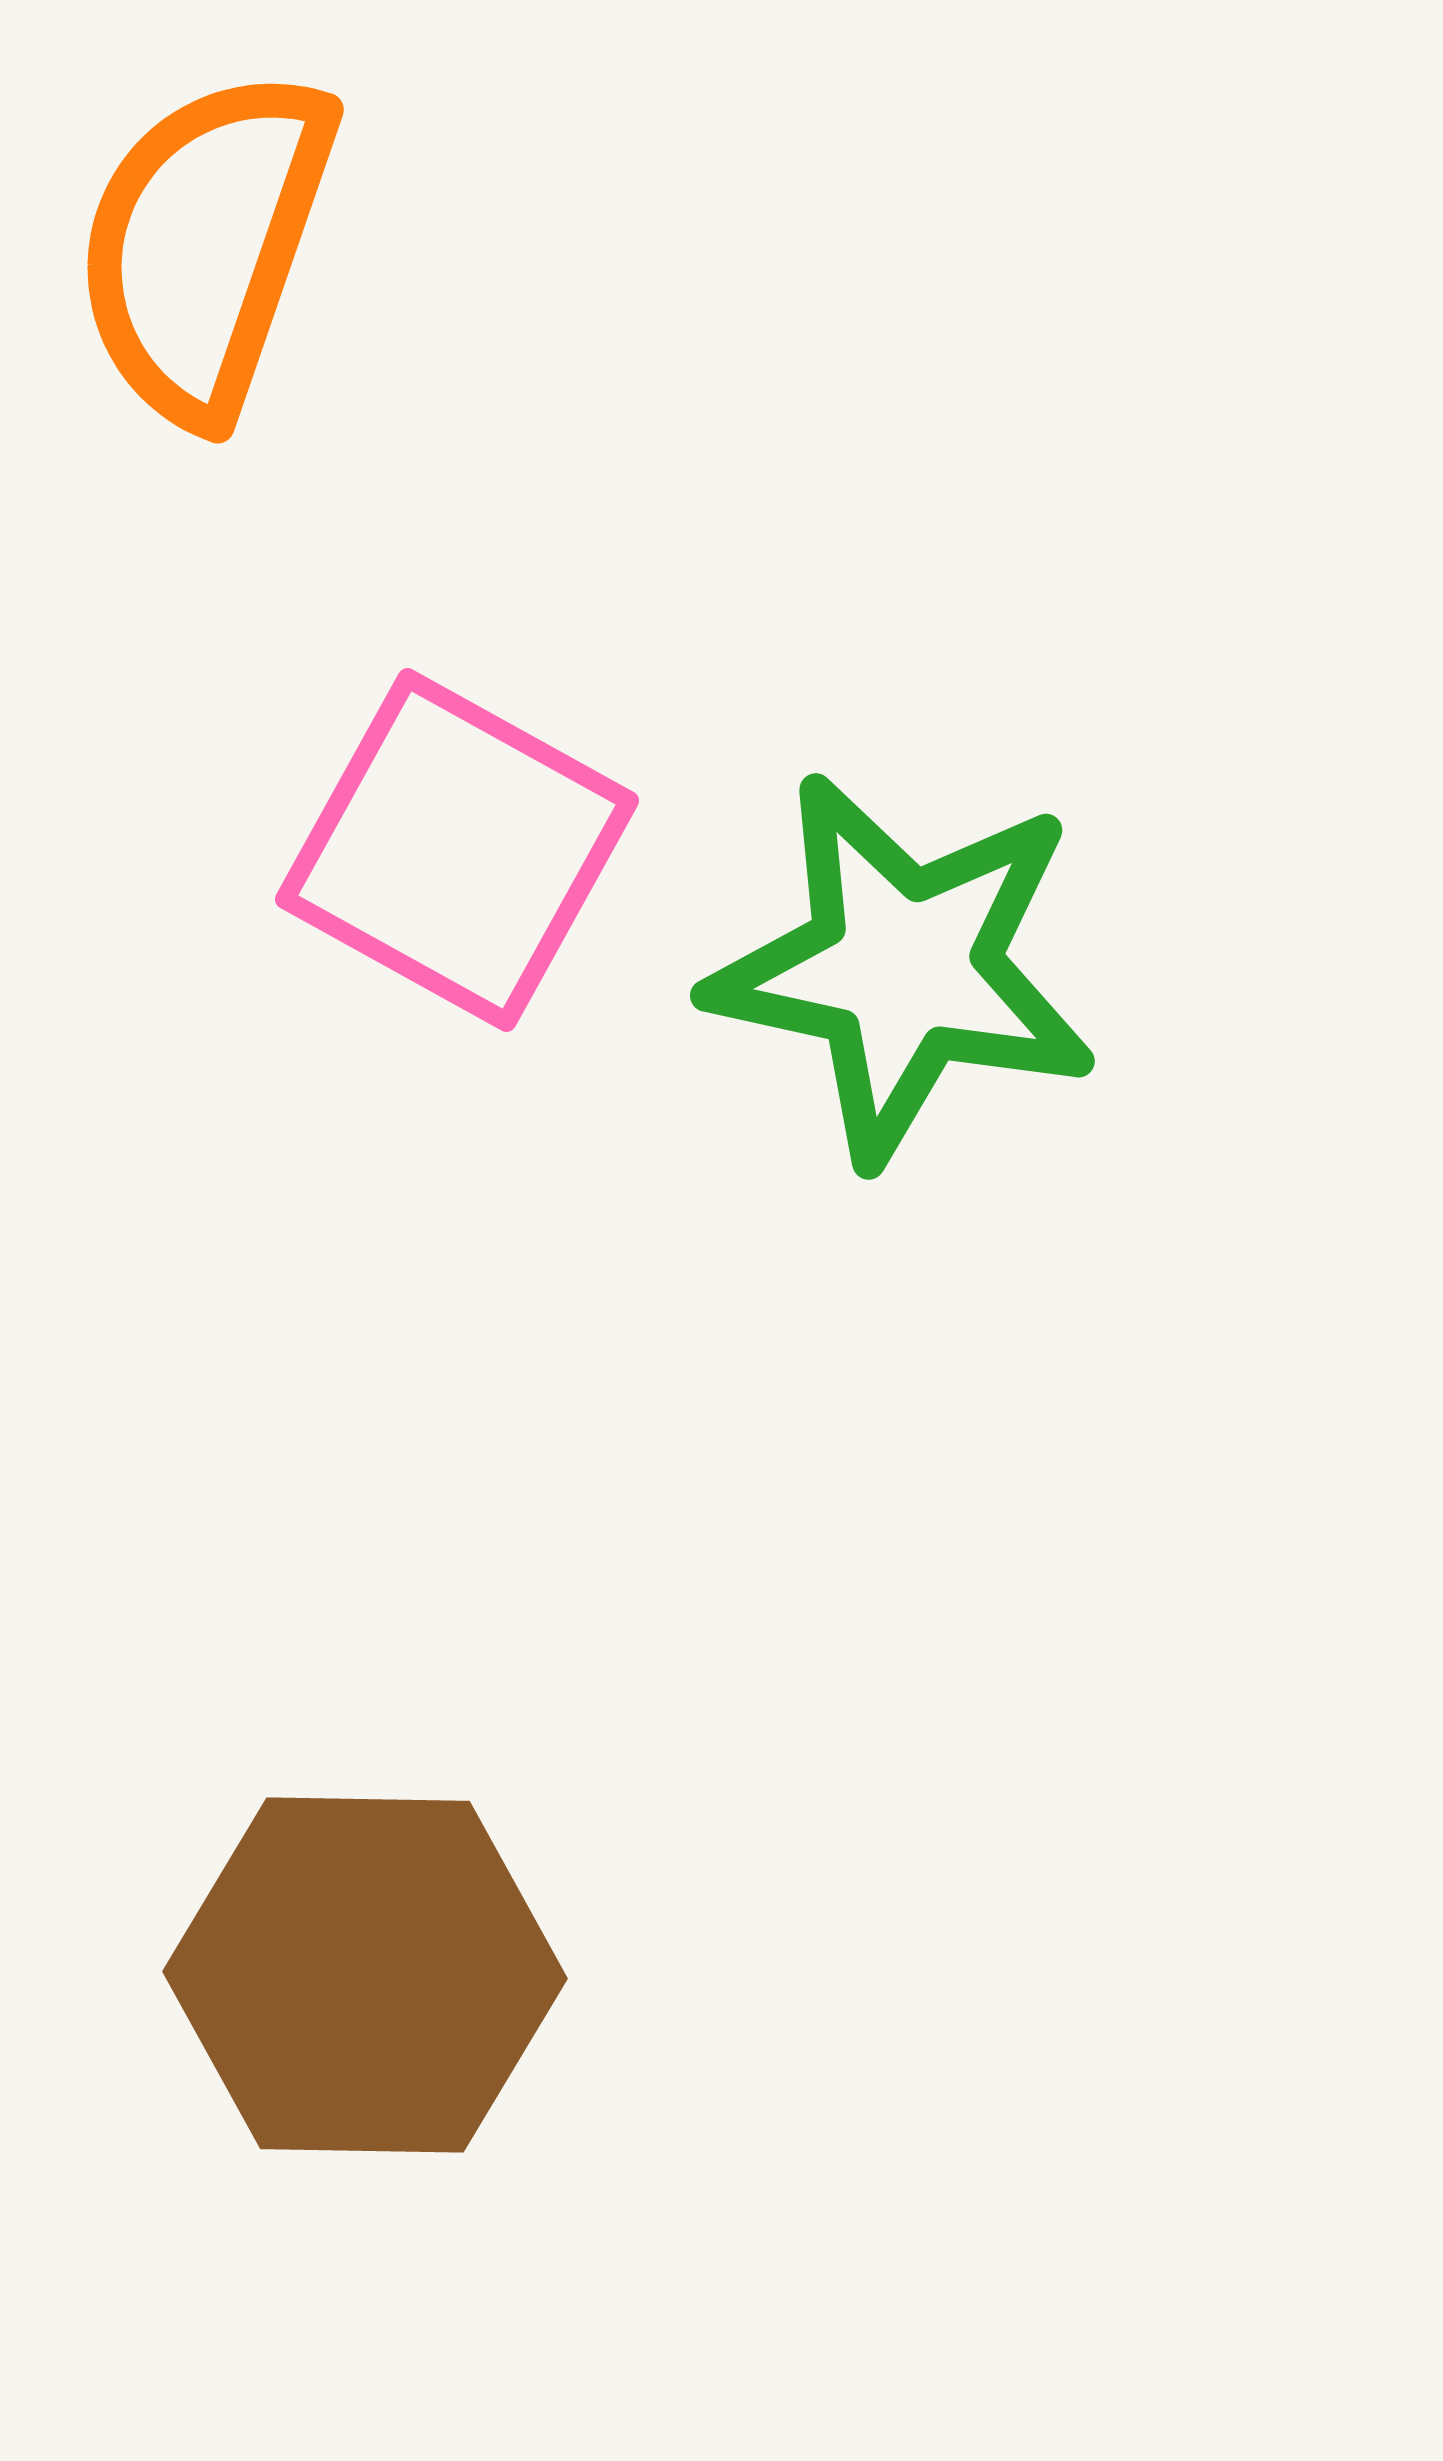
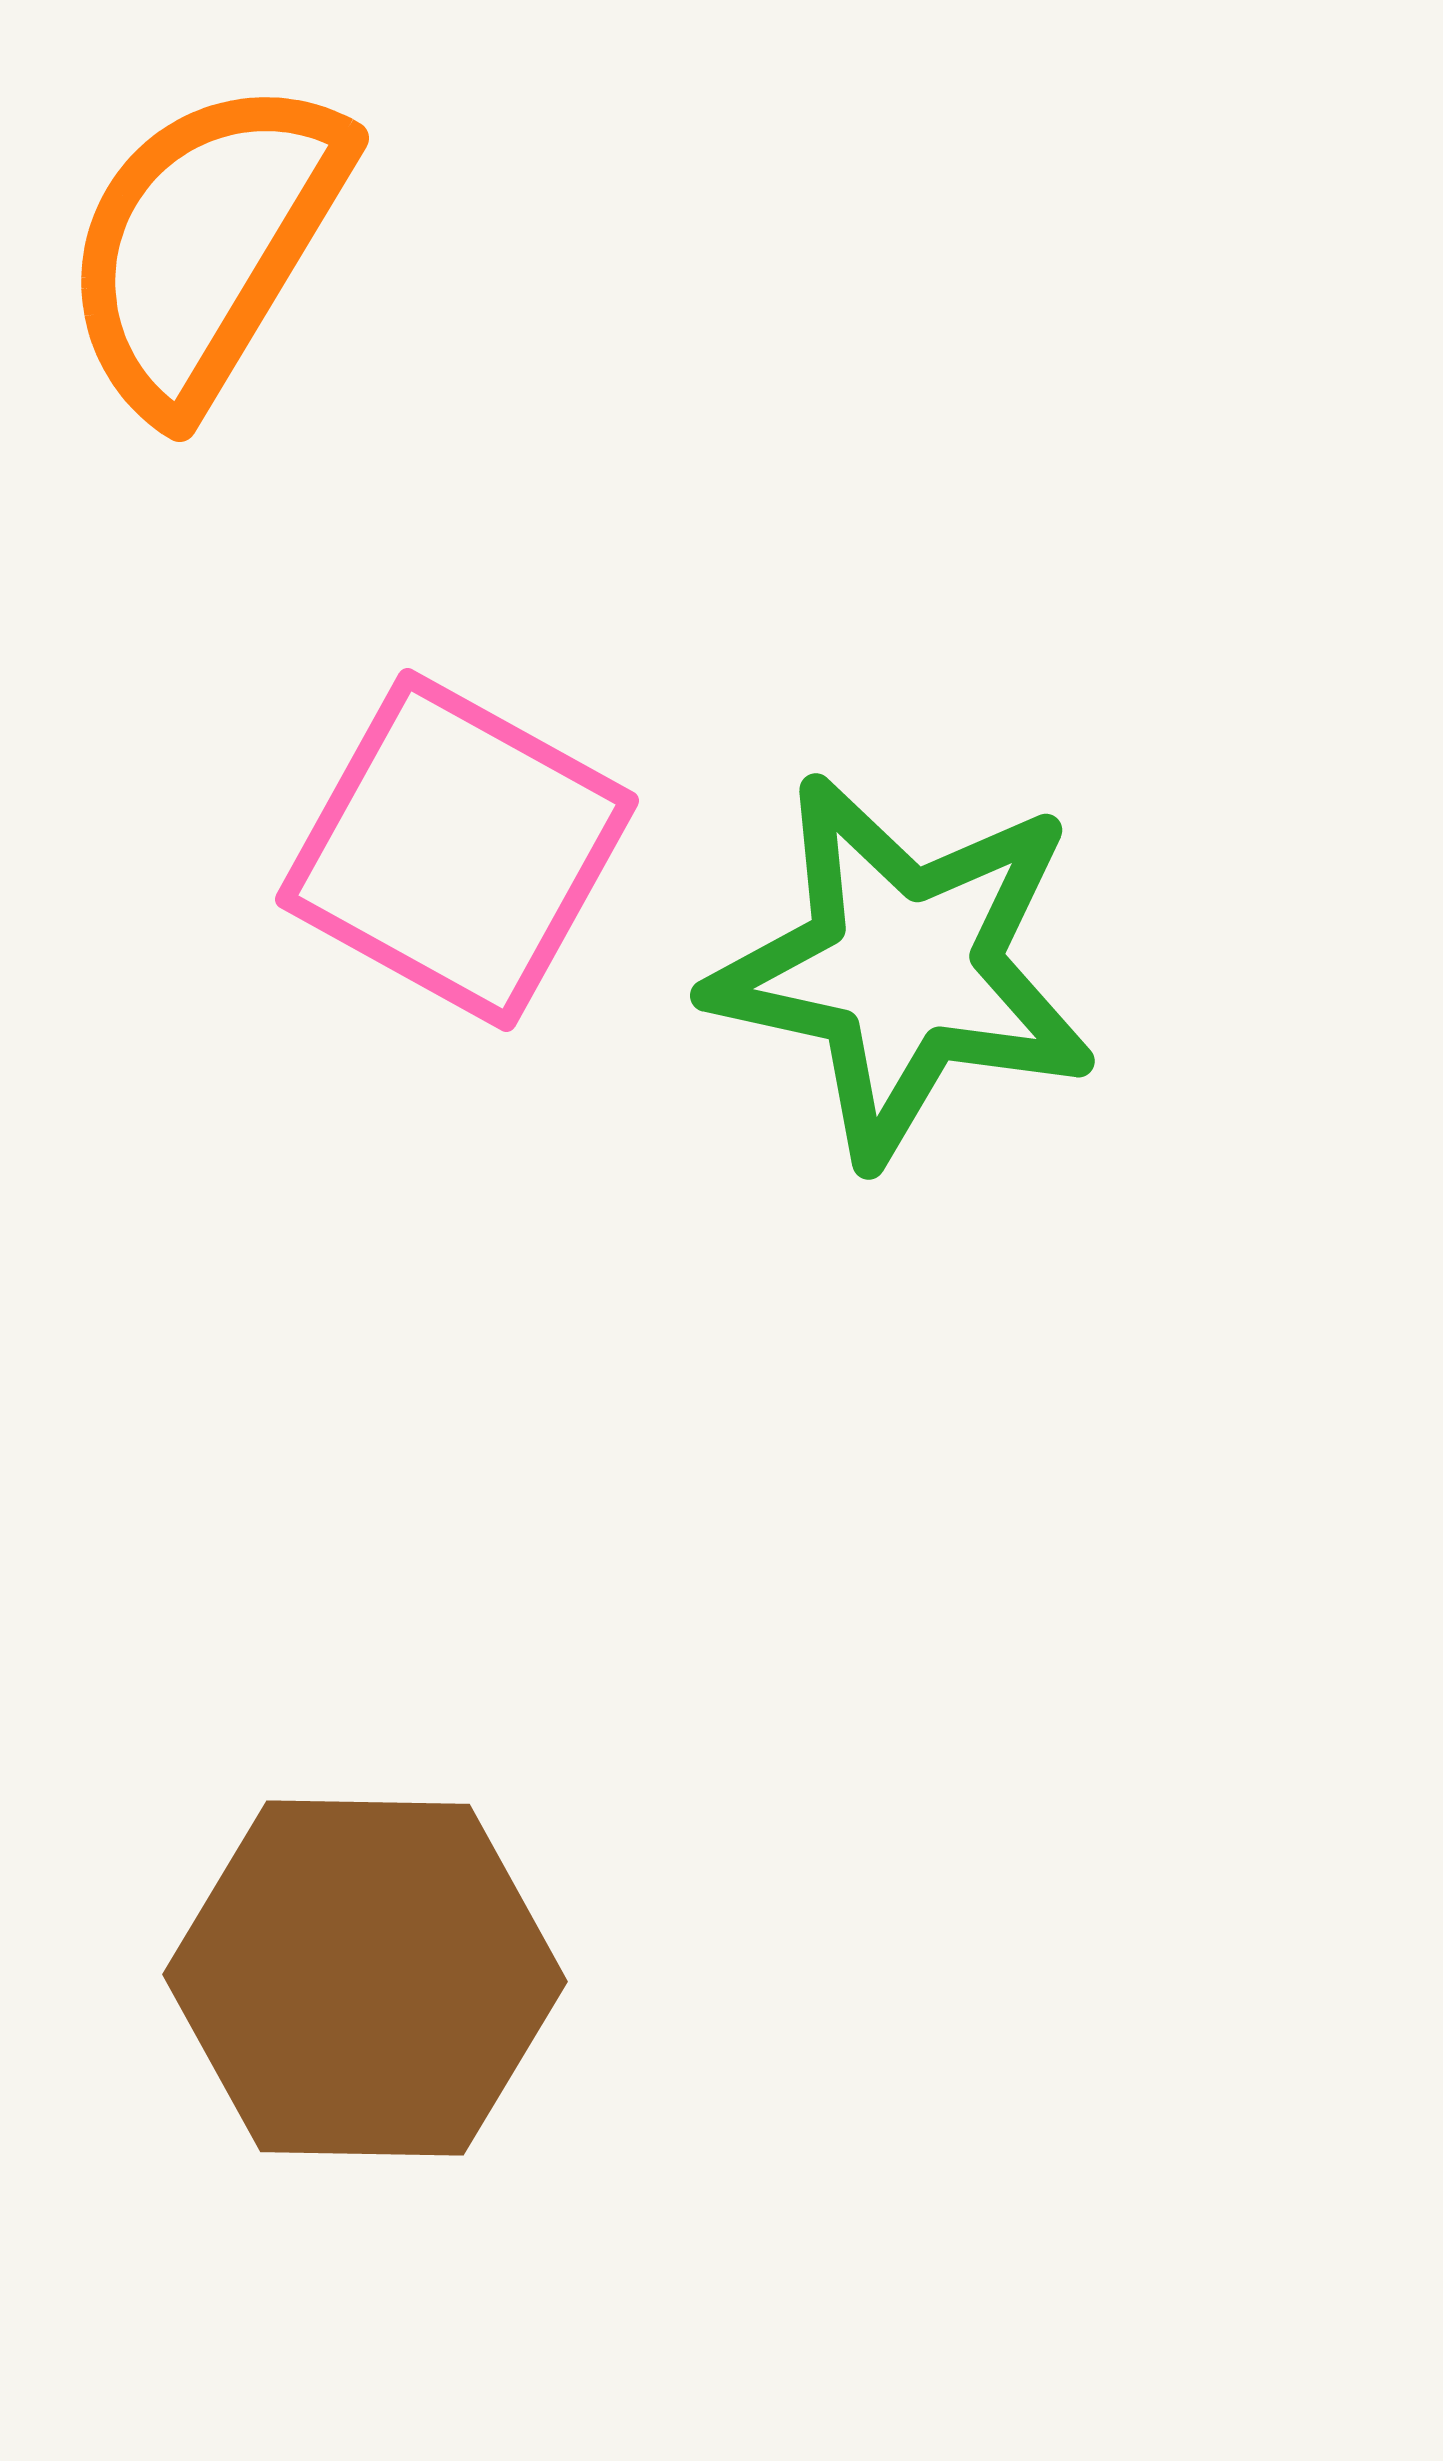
orange semicircle: rotated 12 degrees clockwise
brown hexagon: moved 3 px down
